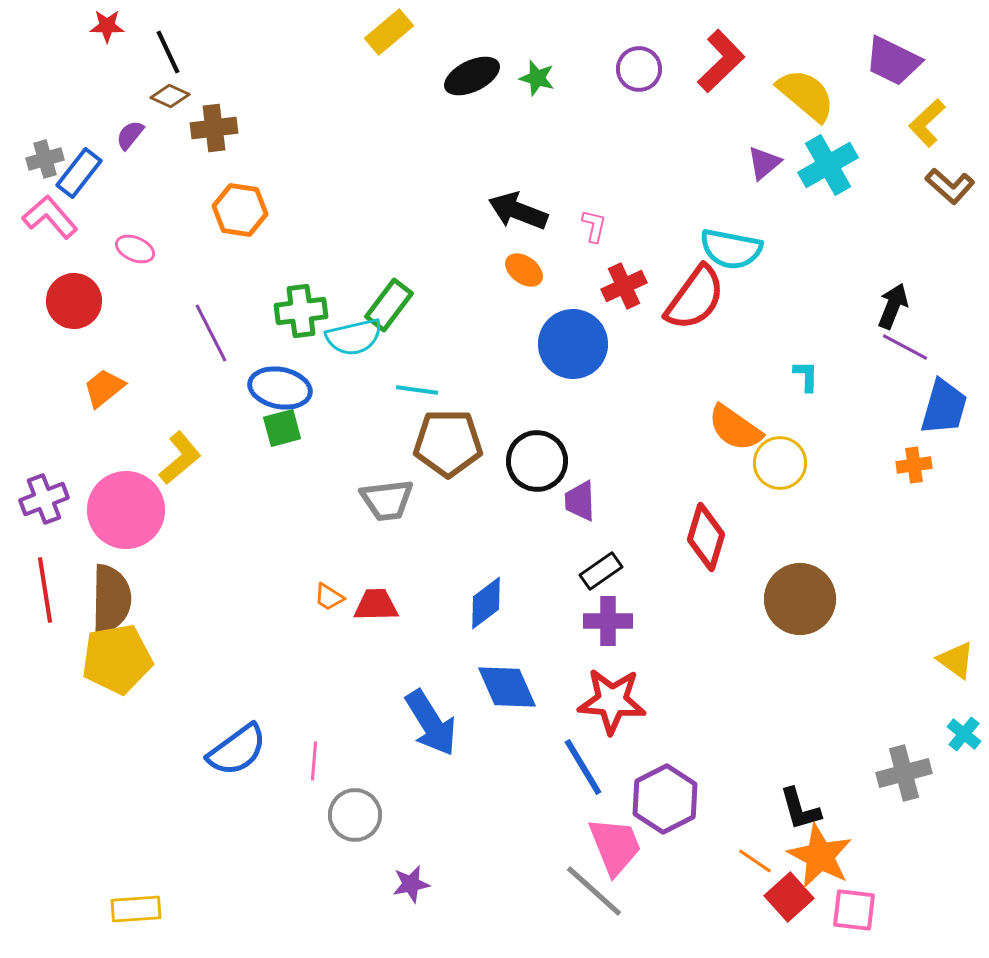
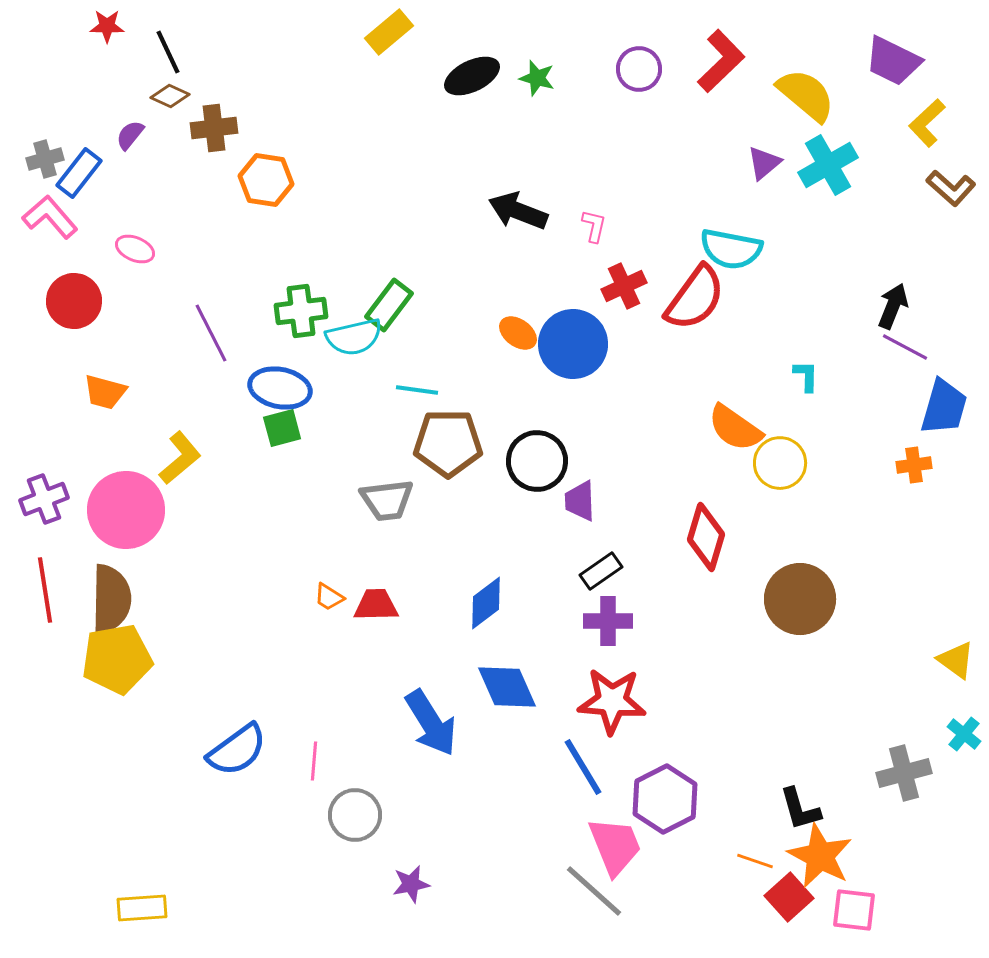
brown L-shape at (950, 186): moved 1 px right, 2 px down
orange hexagon at (240, 210): moved 26 px right, 30 px up
orange ellipse at (524, 270): moved 6 px left, 63 px down
orange trapezoid at (104, 388): moved 1 px right, 4 px down; rotated 126 degrees counterclockwise
orange line at (755, 861): rotated 15 degrees counterclockwise
yellow rectangle at (136, 909): moved 6 px right, 1 px up
